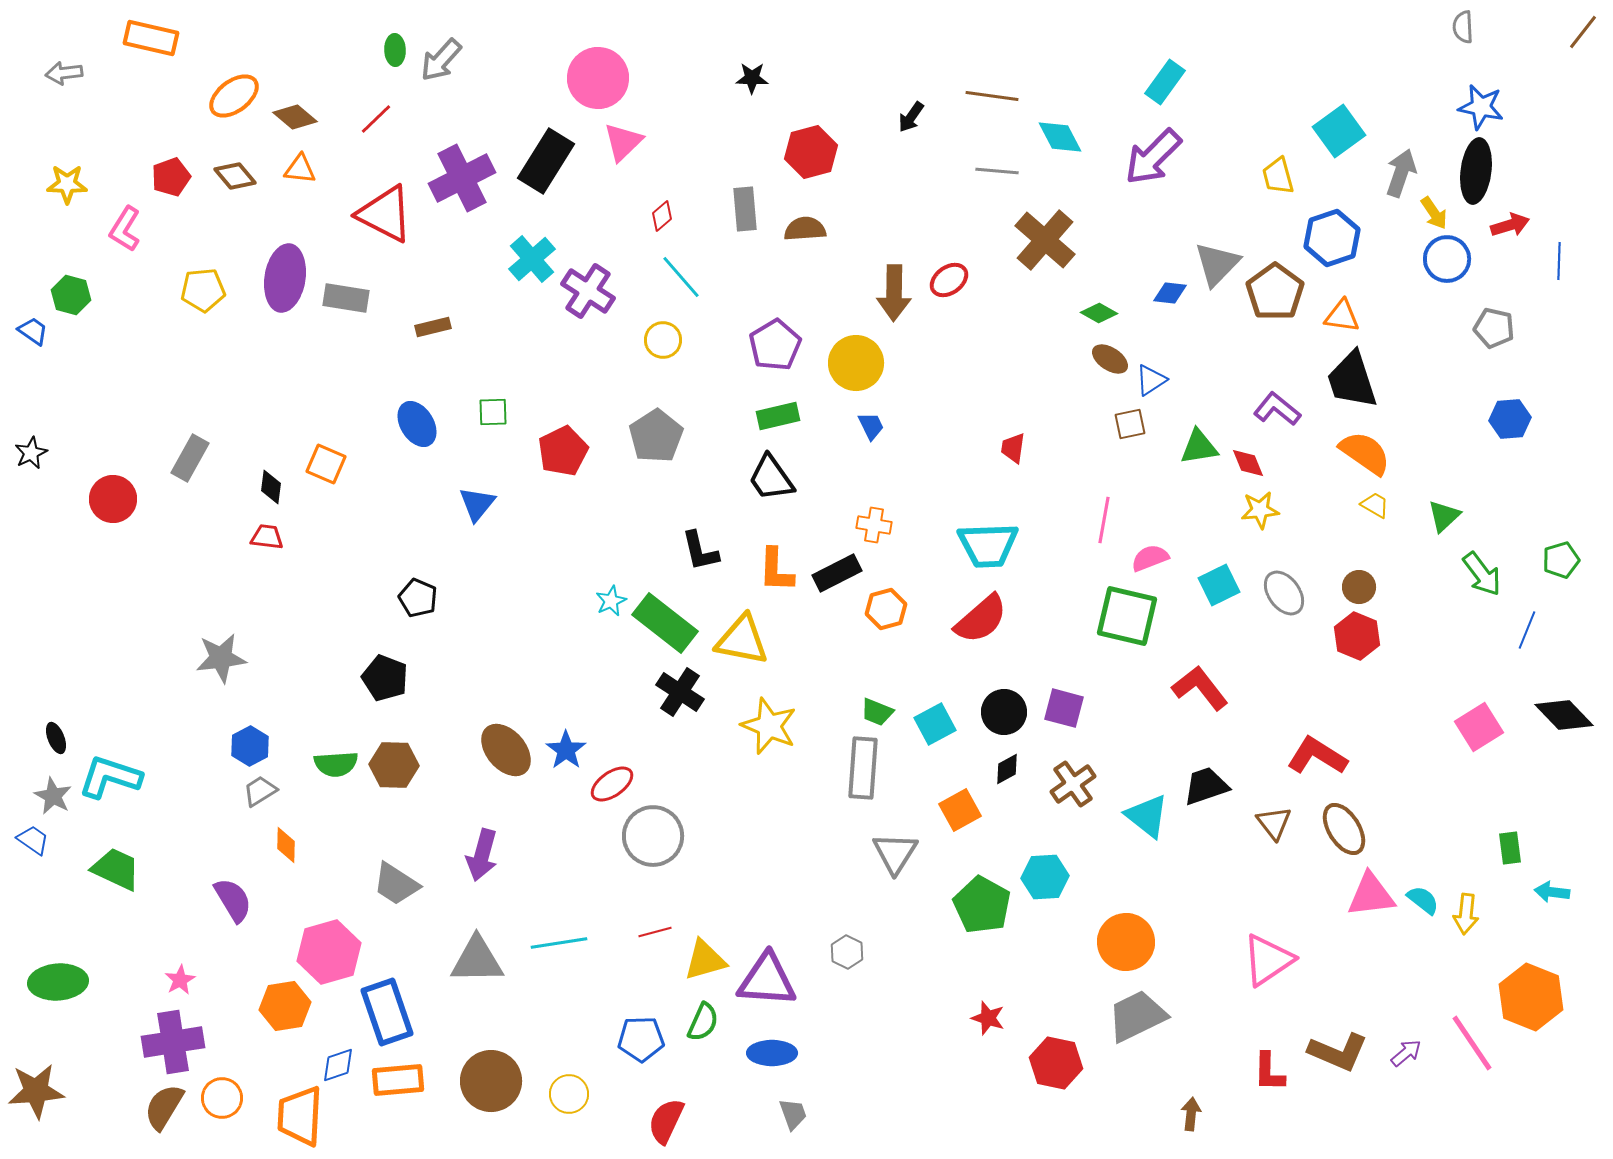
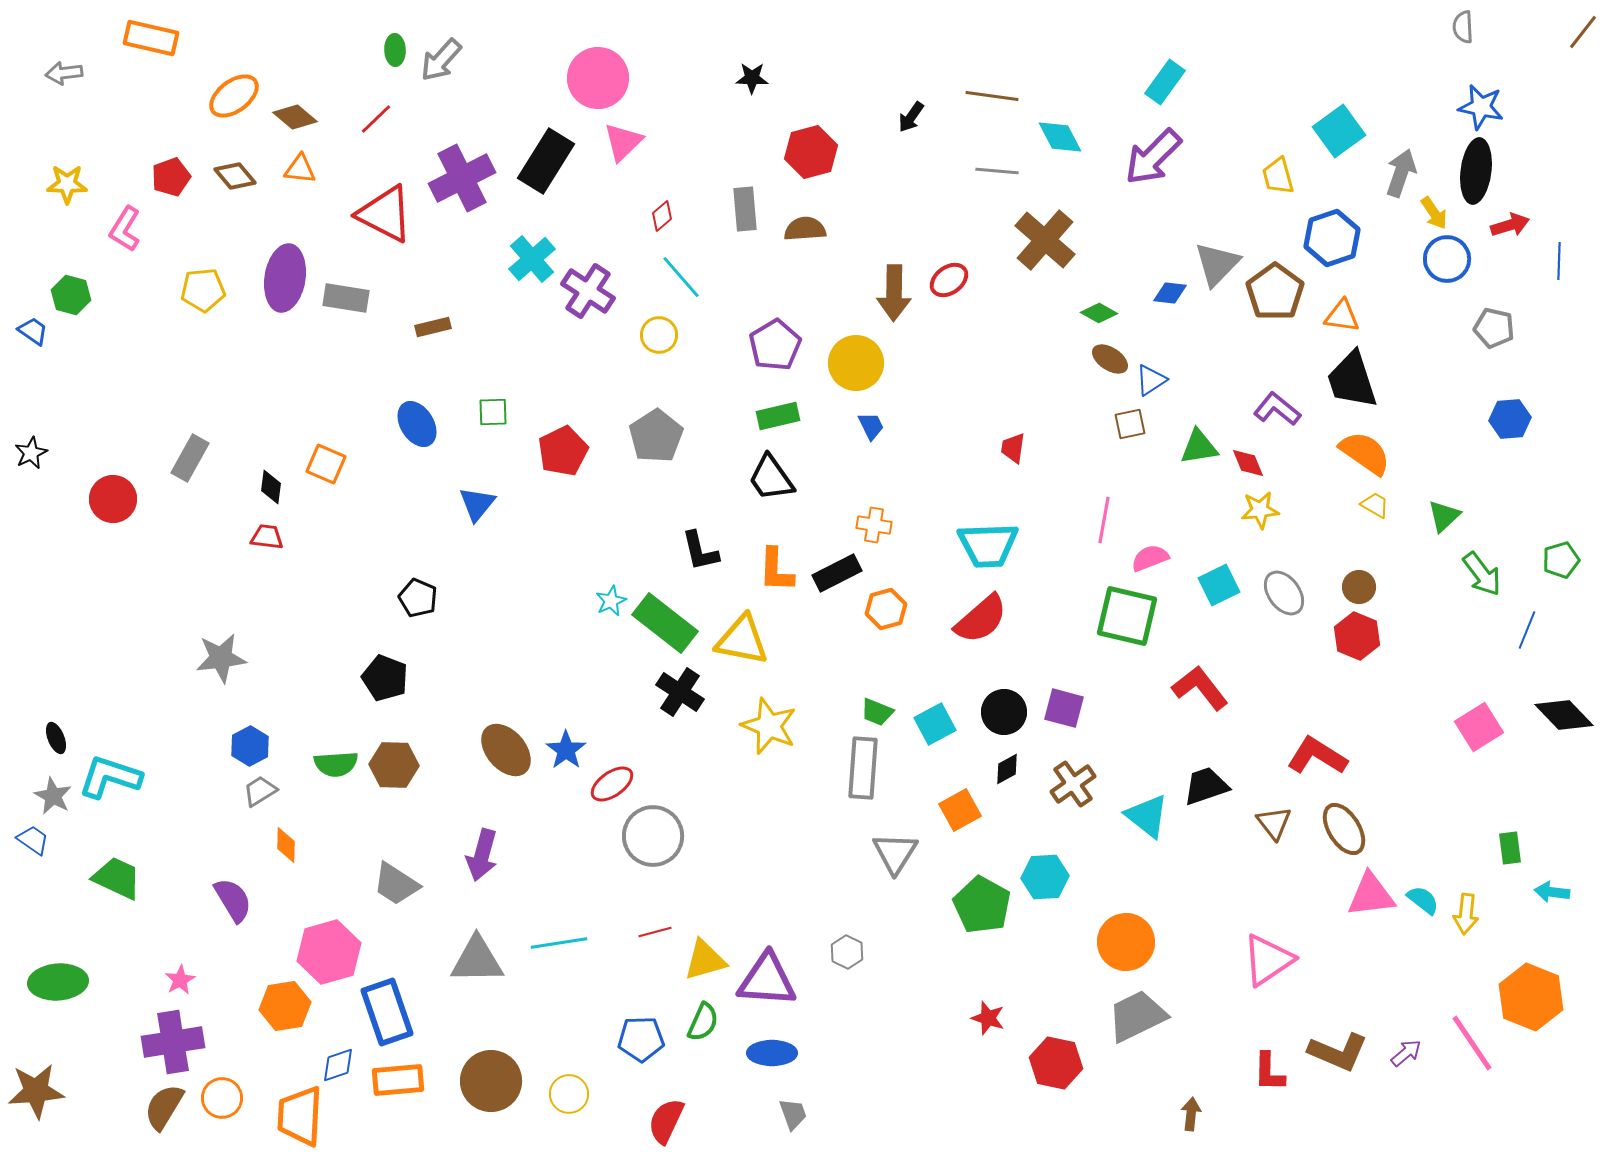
yellow circle at (663, 340): moved 4 px left, 5 px up
green trapezoid at (116, 869): moved 1 px right, 9 px down
